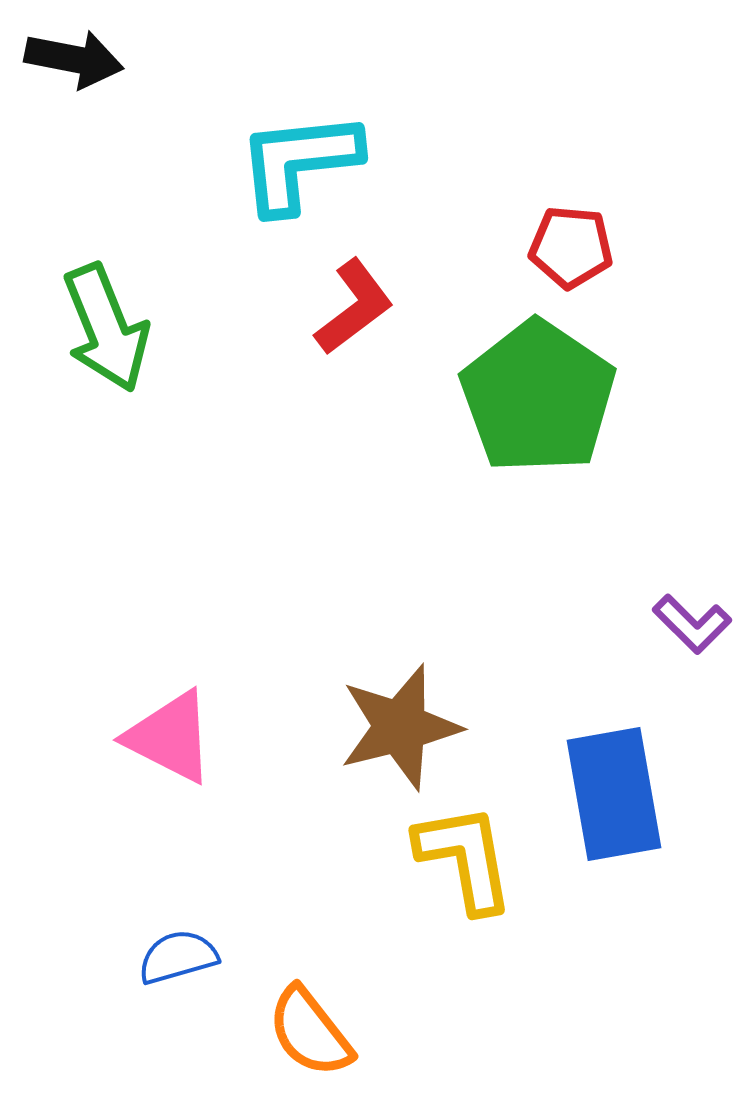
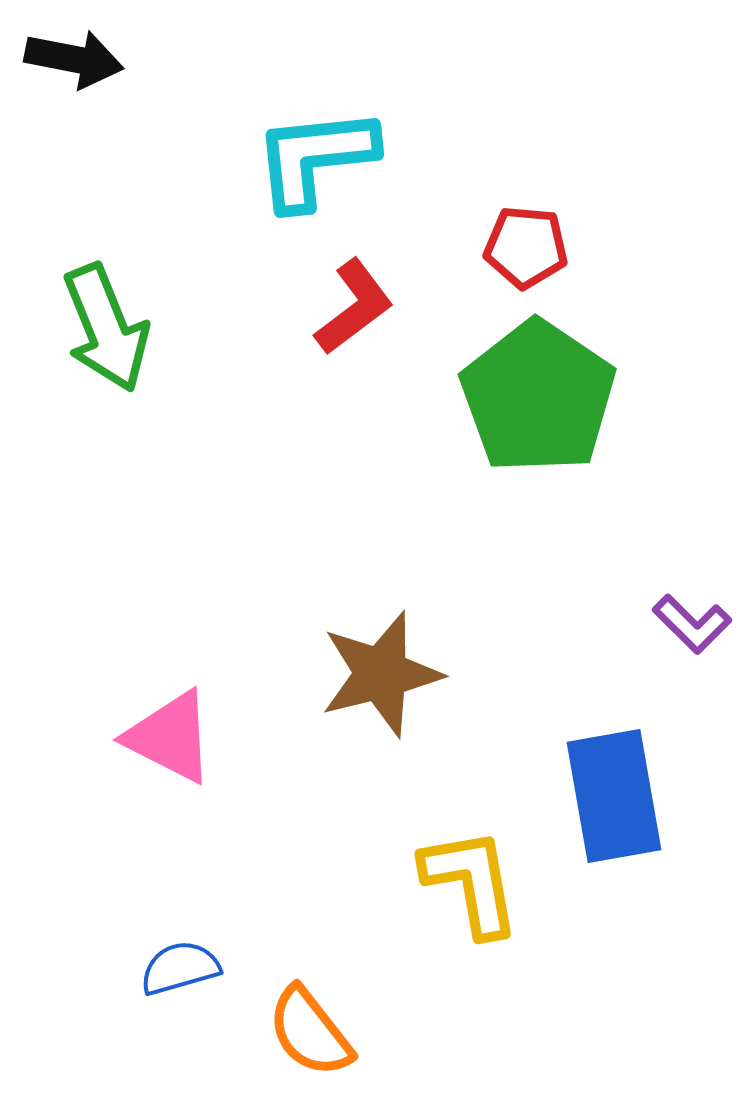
cyan L-shape: moved 16 px right, 4 px up
red pentagon: moved 45 px left
brown star: moved 19 px left, 53 px up
blue rectangle: moved 2 px down
yellow L-shape: moved 6 px right, 24 px down
blue semicircle: moved 2 px right, 11 px down
